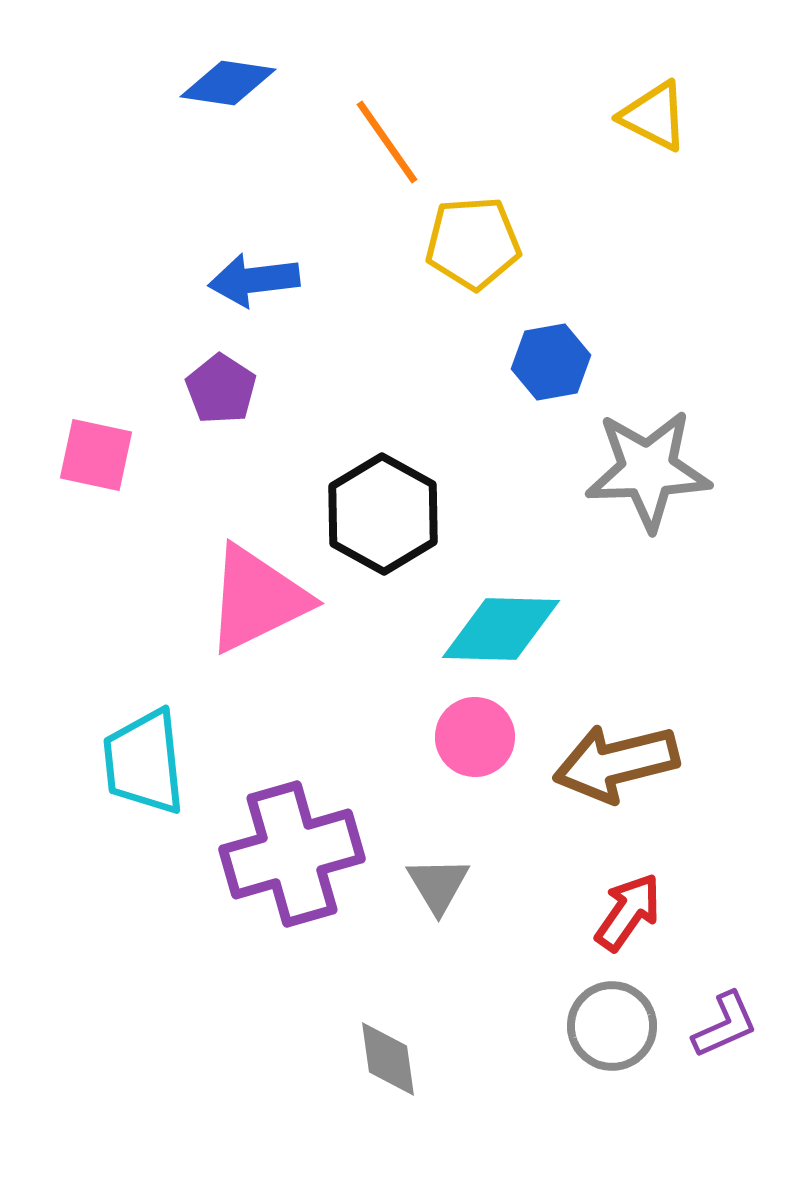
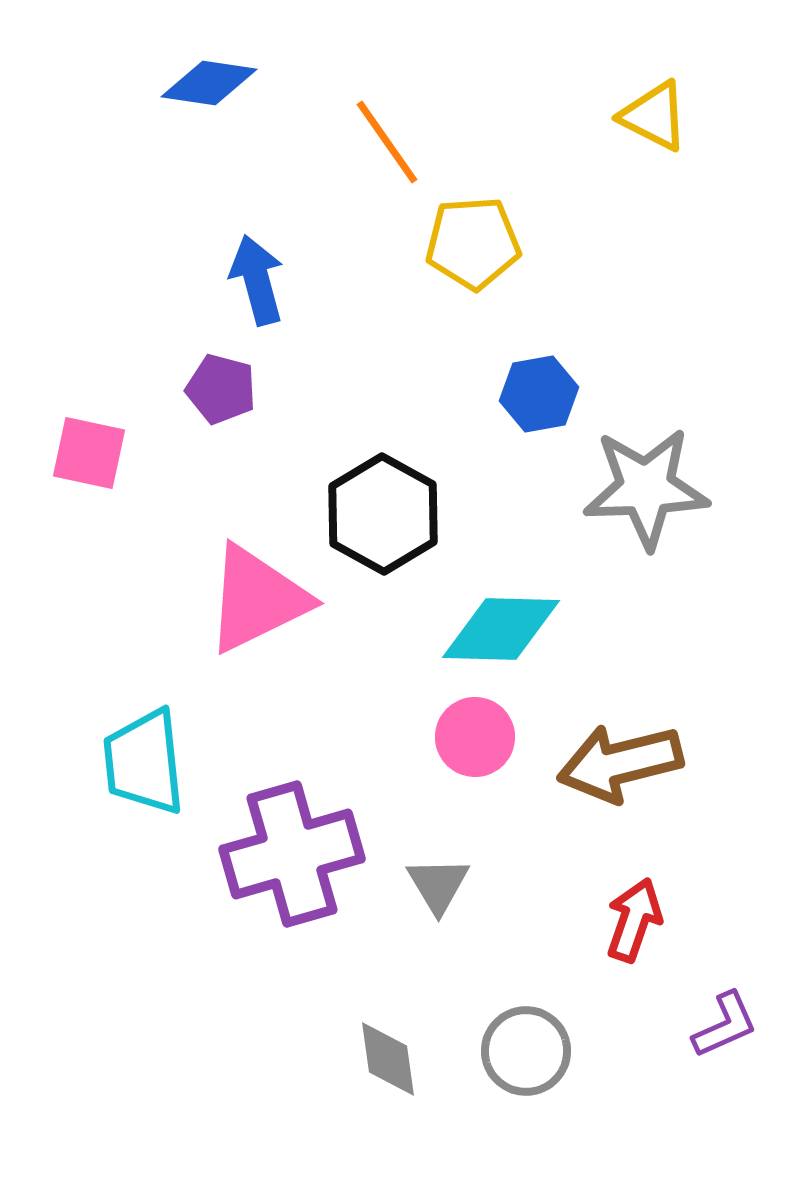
blue diamond: moved 19 px left
blue arrow: moved 3 px right; rotated 82 degrees clockwise
blue hexagon: moved 12 px left, 32 px down
purple pentagon: rotated 18 degrees counterclockwise
pink square: moved 7 px left, 2 px up
gray star: moved 2 px left, 18 px down
brown arrow: moved 4 px right
red arrow: moved 6 px right, 8 px down; rotated 16 degrees counterclockwise
gray circle: moved 86 px left, 25 px down
